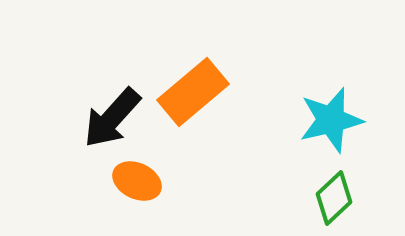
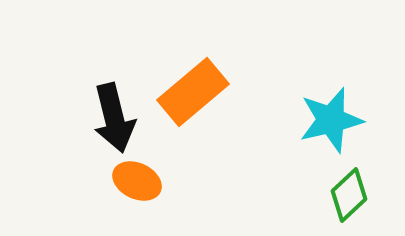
black arrow: moved 2 px right; rotated 56 degrees counterclockwise
green diamond: moved 15 px right, 3 px up
